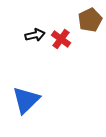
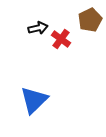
black arrow: moved 3 px right, 7 px up
blue triangle: moved 8 px right
